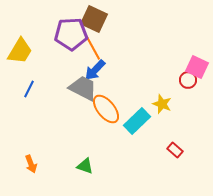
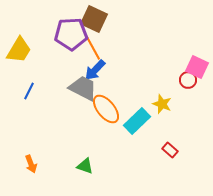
yellow trapezoid: moved 1 px left, 1 px up
blue line: moved 2 px down
red rectangle: moved 5 px left
